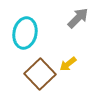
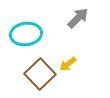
cyan ellipse: moved 1 px right, 1 px down; rotated 72 degrees clockwise
